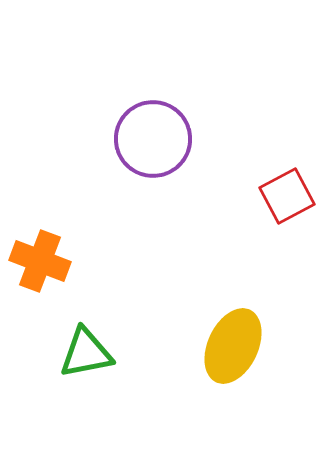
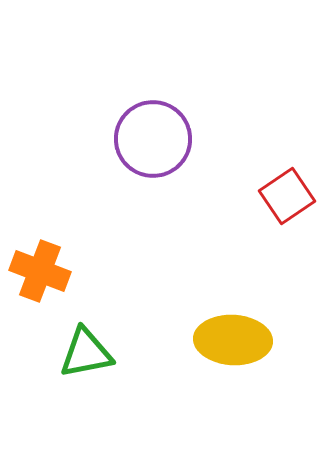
red square: rotated 6 degrees counterclockwise
orange cross: moved 10 px down
yellow ellipse: moved 6 px up; rotated 68 degrees clockwise
